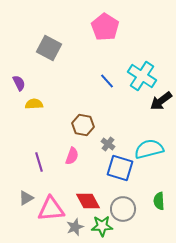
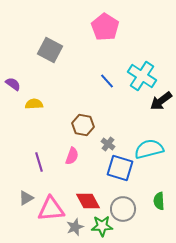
gray square: moved 1 px right, 2 px down
purple semicircle: moved 6 px left, 1 px down; rotated 28 degrees counterclockwise
